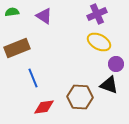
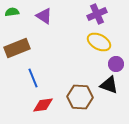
red diamond: moved 1 px left, 2 px up
